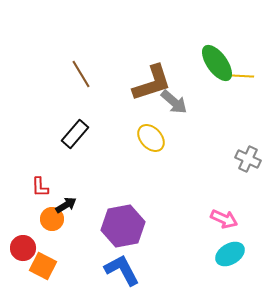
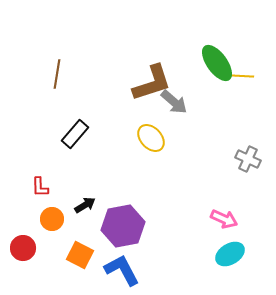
brown line: moved 24 px left; rotated 40 degrees clockwise
black arrow: moved 19 px right
orange square: moved 37 px right, 11 px up
